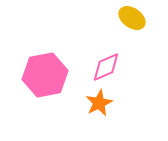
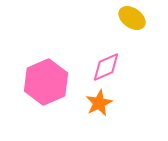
pink hexagon: moved 1 px right, 7 px down; rotated 12 degrees counterclockwise
